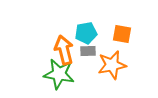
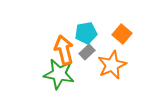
orange square: rotated 30 degrees clockwise
gray rectangle: moved 1 px left, 1 px down; rotated 42 degrees counterclockwise
orange star: rotated 12 degrees counterclockwise
